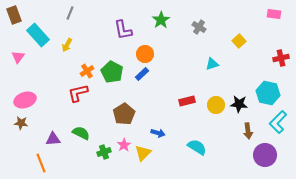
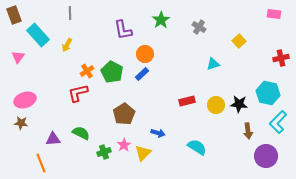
gray line: rotated 24 degrees counterclockwise
cyan triangle: moved 1 px right
purple circle: moved 1 px right, 1 px down
